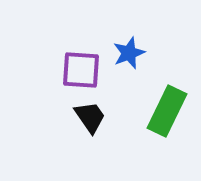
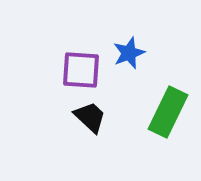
green rectangle: moved 1 px right, 1 px down
black trapezoid: rotated 12 degrees counterclockwise
